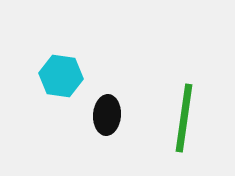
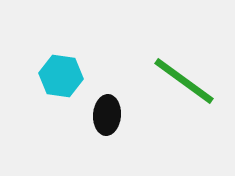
green line: moved 37 px up; rotated 62 degrees counterclockwise
